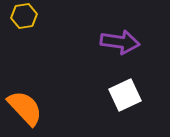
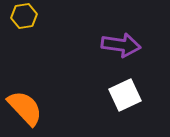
purple arrow: moved 1 px right, 3 px down
